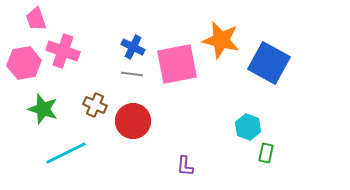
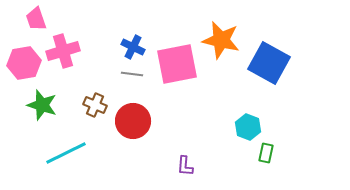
pink cross: rotated 36 degrees counterclockwise
green star: moved 1 px left, 4 px up
